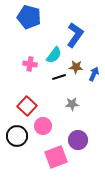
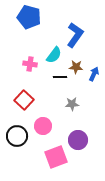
black line: moved 1 px right; rotated 16 degrees clockwise
red square: moved 3 px left, 6 px up
